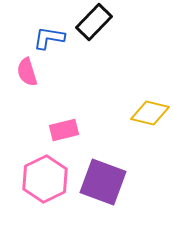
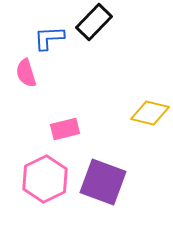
blue L-shape: rotated 12 degrees counterclockwise
pink semicircle: moved 1 px left, 1 px down
pink rectangle: moved 1 px right, 1 px up
